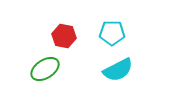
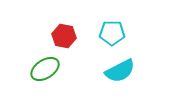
cyan semicircle: moved 2 px right, 1 px down
